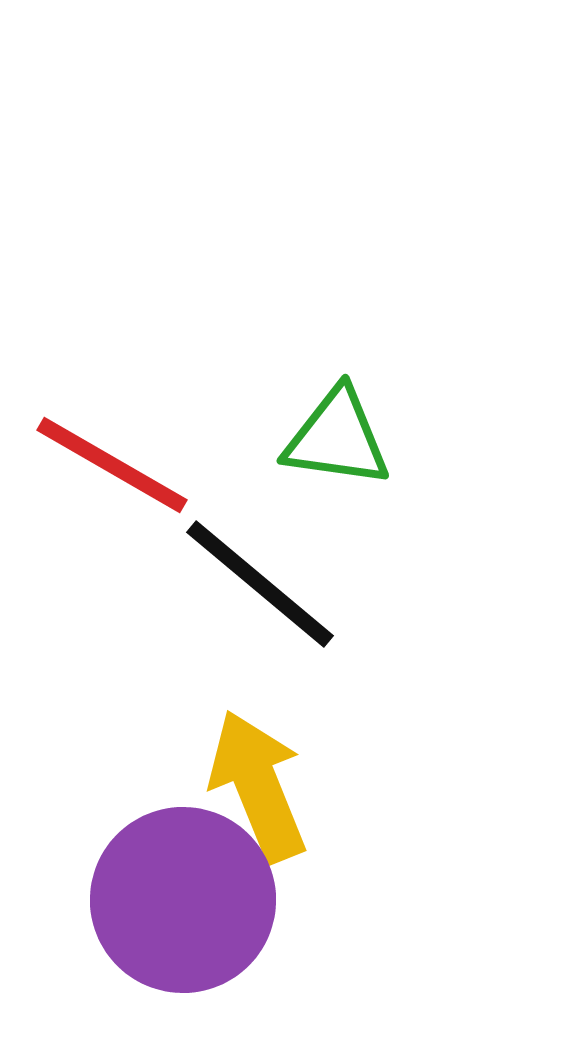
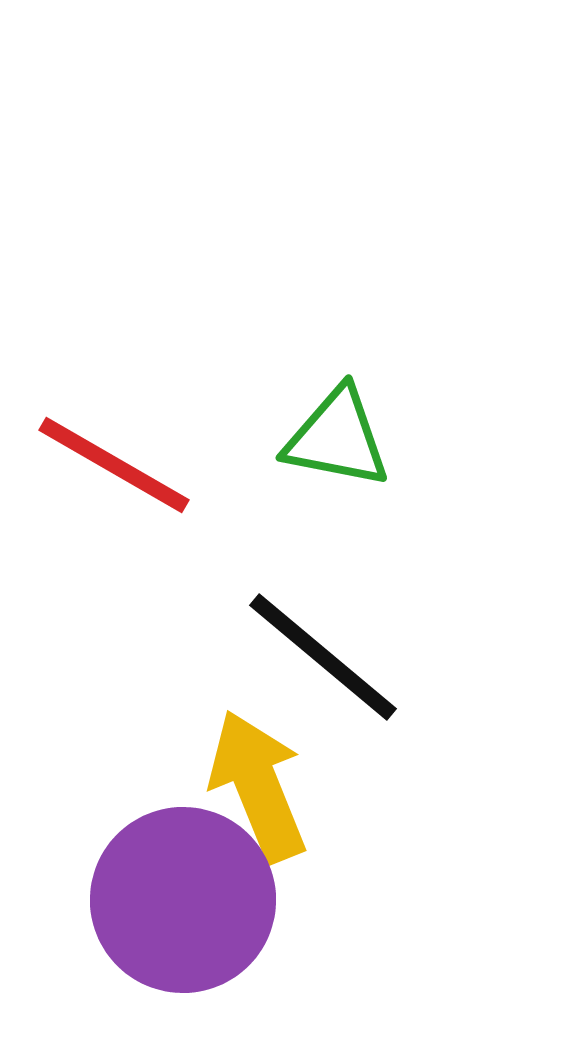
green triangle: rotated 3 degrees clockwise
red line: moved 2 px right
black line: moved 63 px right, 73 px down
